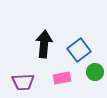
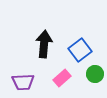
blue square: moved 1 px right
green circle: moved 2 px down
pink rectangle: rotated 30 degrees counterclockwise
